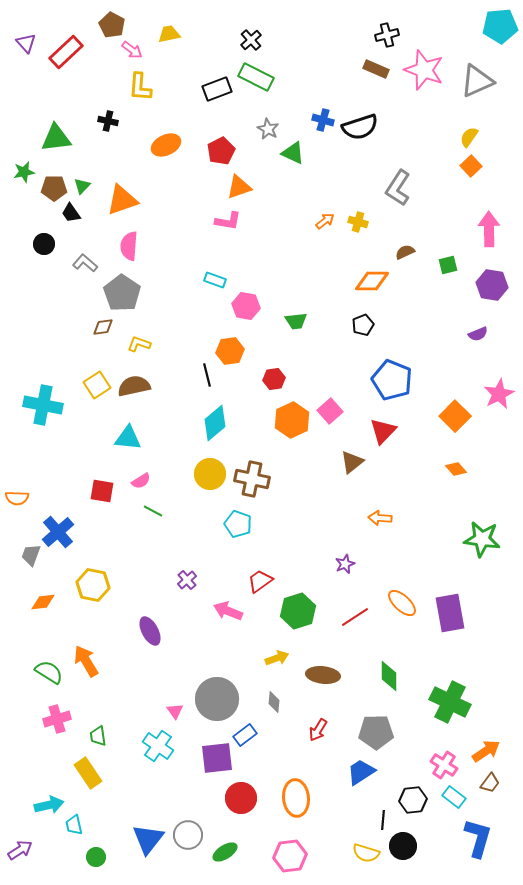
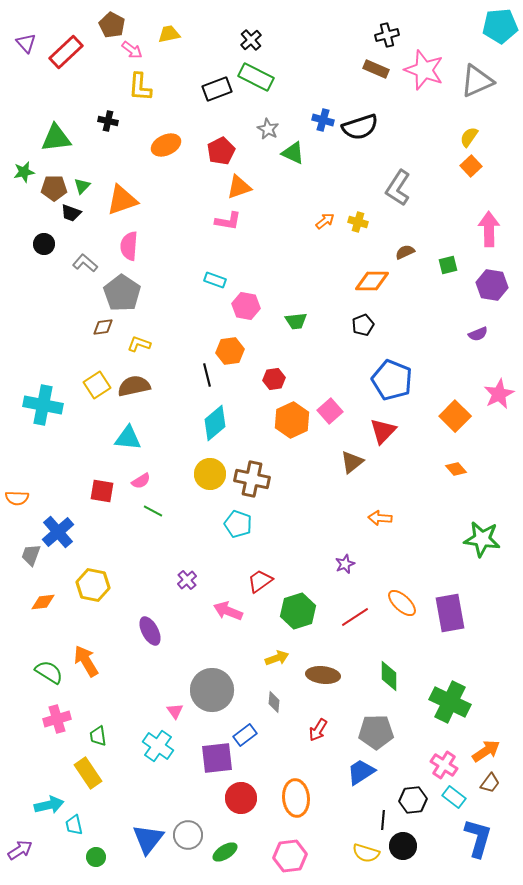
black trapezoid at (71, 213): rotated 35 degrees counterclockwise
gray circle at (217, 699): moved 5 px left, 9 px up
